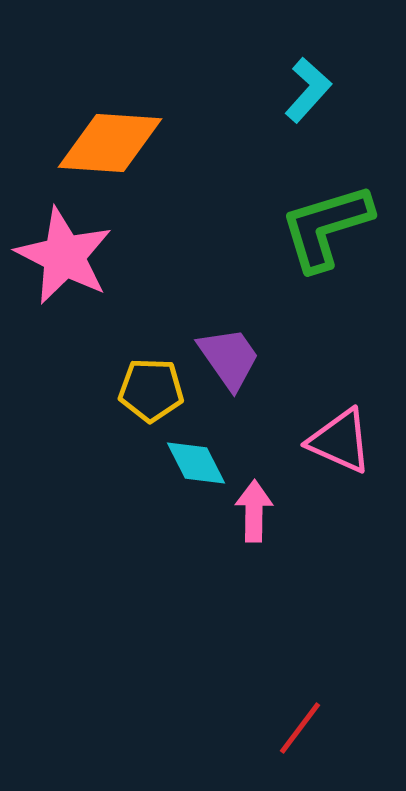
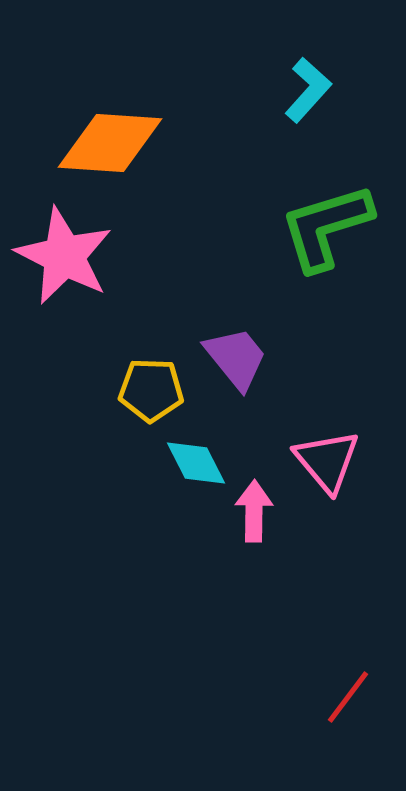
purple trapezoid: moved 7 px right; rotated 4 degrees counterclockwise
pink triangle: moved 13 px left, 20 px down; rotated 26 degrees clockwise
red line: moved 48 px right, 31 px up
